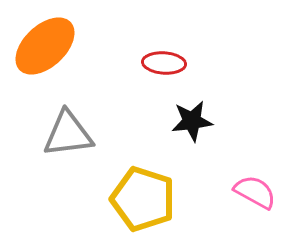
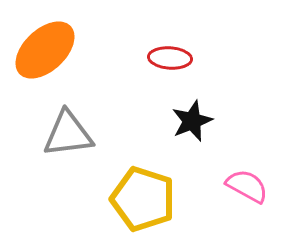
orange ellipse: moved 4 px down
red ellipse: moved 6 px right, 5 px up
black star: rotated 15 degrees counterclockwise
pink semicircle: moved 8 px left, 6 px up
